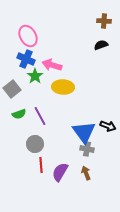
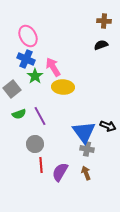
pink arrow: moved 1 px right, 2 px down; rotated 42 degrees clockwise
